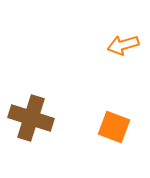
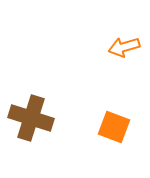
orange arrow: moved 1 px right, 2 px down
